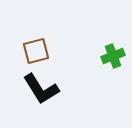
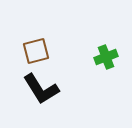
green cross: moved 7 px left, 1 px down
